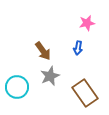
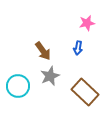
cyan circle: moved 1 px right, 1 px up
brown rectangle: moved 1 px up; rotated 12 degrees counterclockwise
